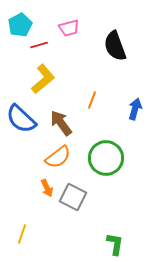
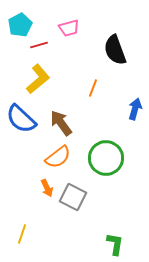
black semicircle: moved 4 px down
yellow L-shape: moved 5 px left
orange line: moved 1 px right, 12 px up
